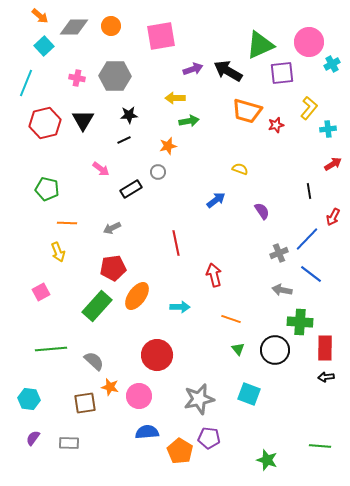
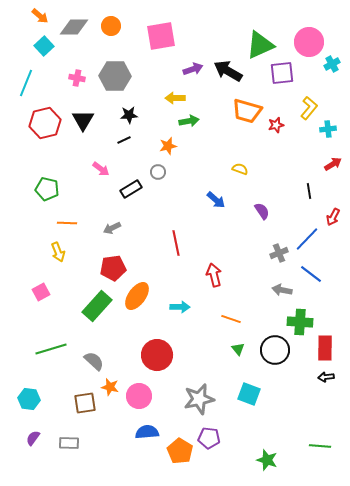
blue arrow at (216, 200): rotated 78 degrees clockwise
green line at (51, 349): rotated 12 degrees counterclockwise
